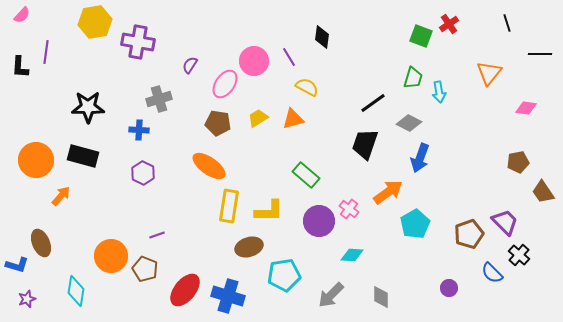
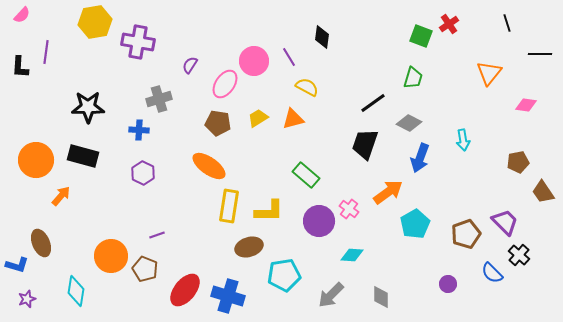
cyan arrow at (439, 92): moved 24 px right, 48 px down
pink diamond at (526, 108): moved 3 px up
brown pentagon at (469, 234): moved 3 px left
purple circle at (449, 288): moved 1 px left, 4 px up
